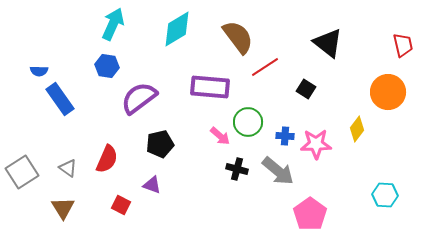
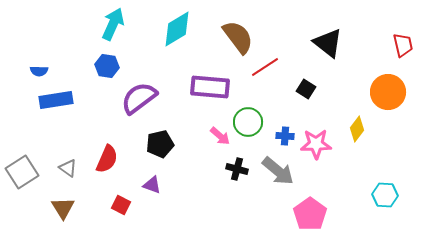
blue rectangle: moved 4 px left, 1 px down; rotated 64 degrees counterclockwise
